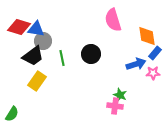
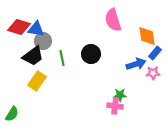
green star: rotated 24 degrees counterclockwise
